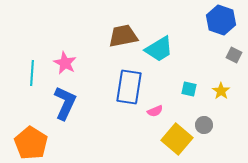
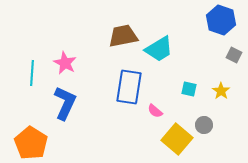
pink semicircle: rotated 63 degrees clockwise
